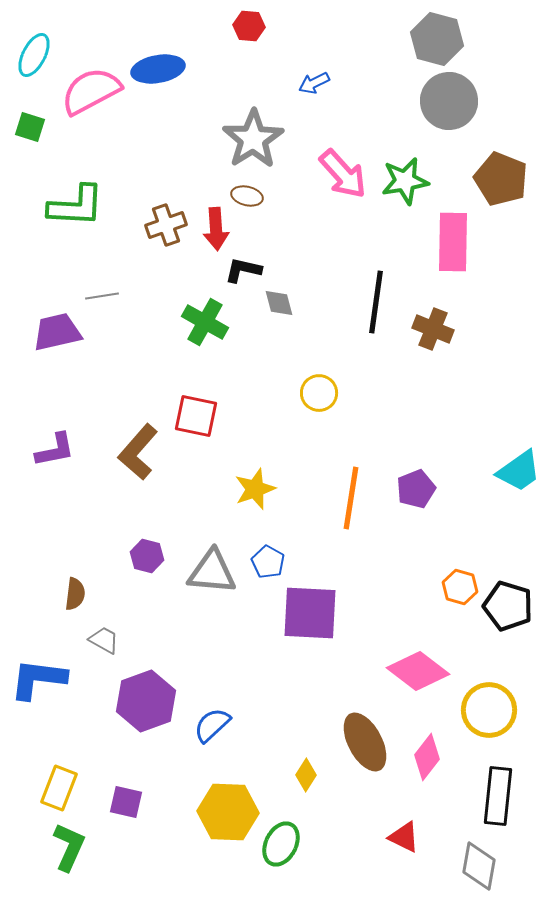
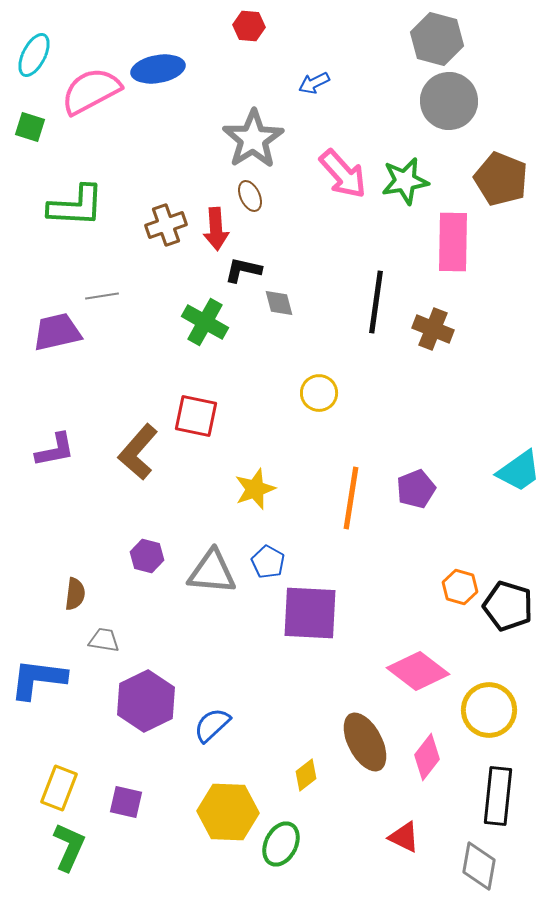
brown ellipse at (247, 196): moved 3 px right; rotated 52 degrees clockwise
gray trapezoid at (104, 640): rotated 20 degrees counterclockwise
purple hexagon at (146, 701): rotated 6 degrees counterclockwise
yellow diamond at (306, 775): rotated 20 degrees clockwise
